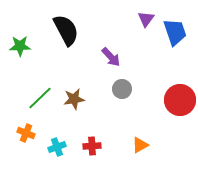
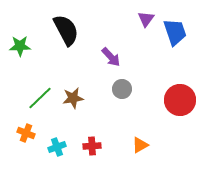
brown star: moved 1 px left, 1 px up
